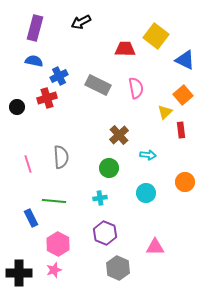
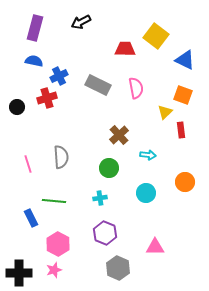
orange square: rotated 30 degrees counterclockwise
